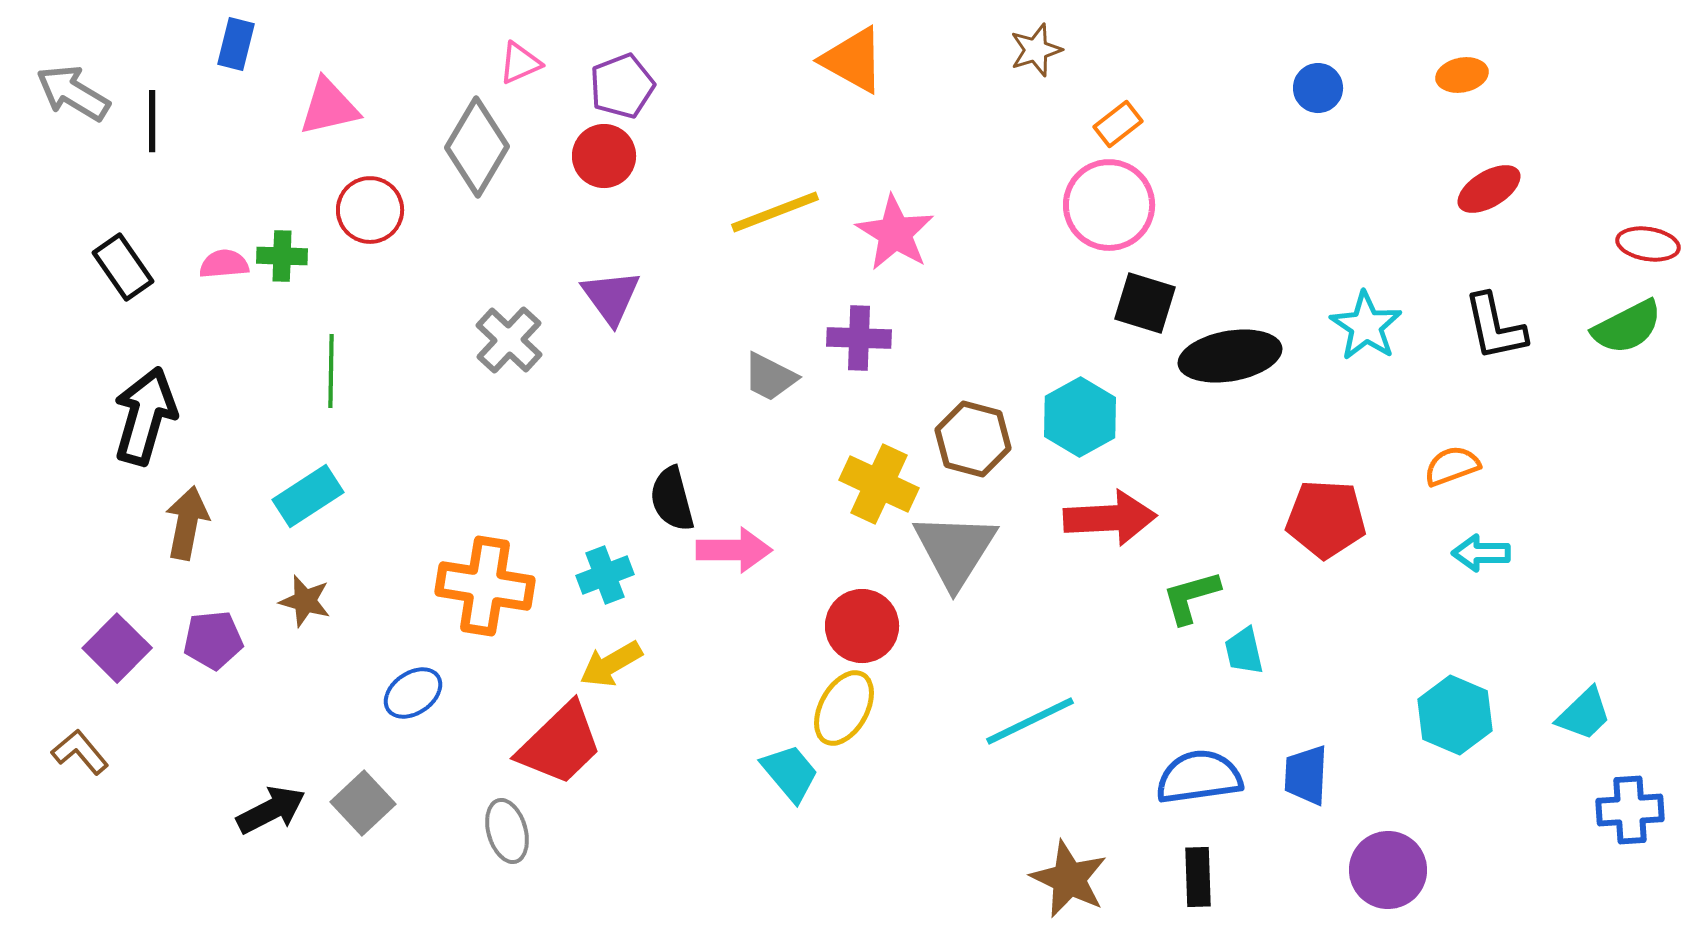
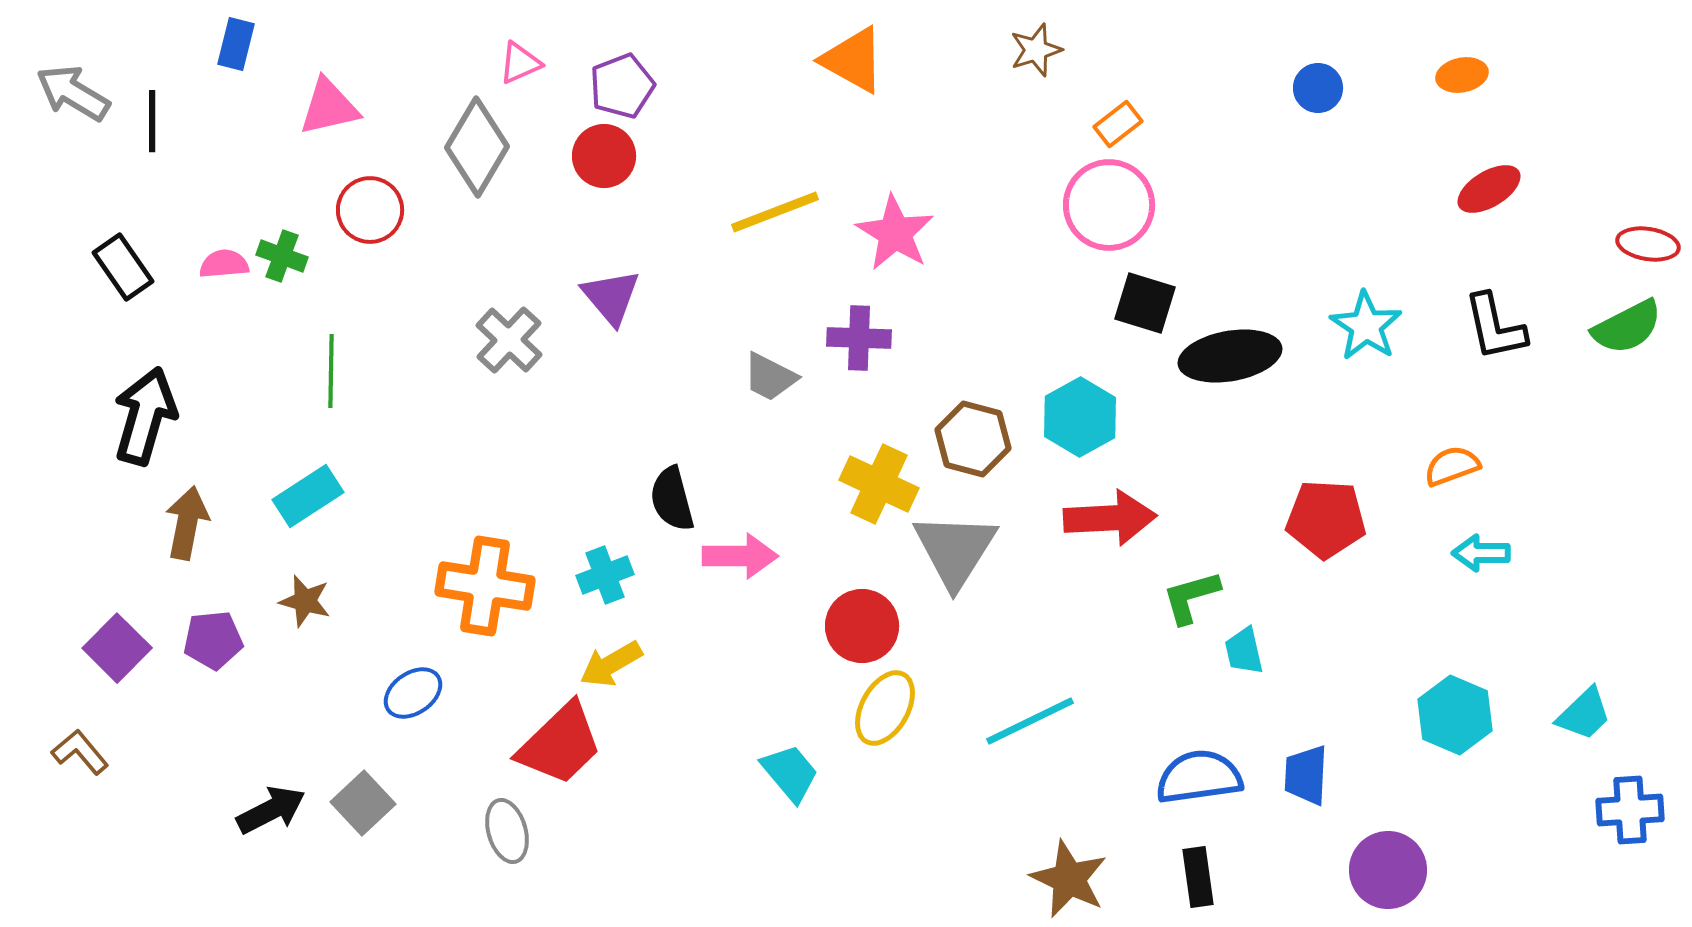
green cross at (282, 256): rotated 18 degrees clockwise
purple triangle at (611, 297): rotated 4 degrees counterclockwise
pink arrow at (734, 550): moved 6 px right, 6 px down
yellow ellipse at (844, 708): moved 41 px right
black rectangle at (1198, 877): rotated 6 degrees counterclockwise
